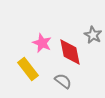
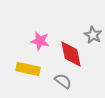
pink star: moved 2 px left, 2 px up; rotated 12 degrees counterclockwise
red diamond: moved 1 px right, 2 px down
yellow rectangle: rotated 40 degrees counterclockwise
